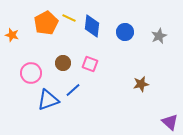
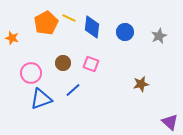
blue diamond: moved 1 px down
orange star: moved 3 px down
pink square: moved 1 px right
blue triangle: moved 7 px left, 1 px up
